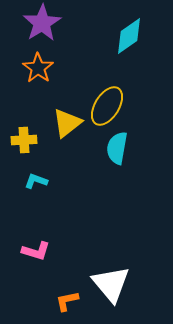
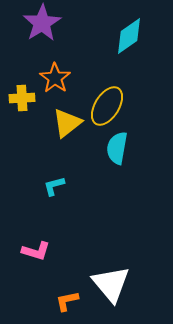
orange star: moved 17 px right, 10 px down
yellow cross: moved 2 px left, 42 px up
cyan L-shape: moved 18 px right, 5 px down; rotated 35 degrees counterclockwise
